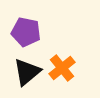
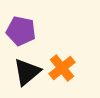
purple pentagon: moved 5 px left, 1 px up
